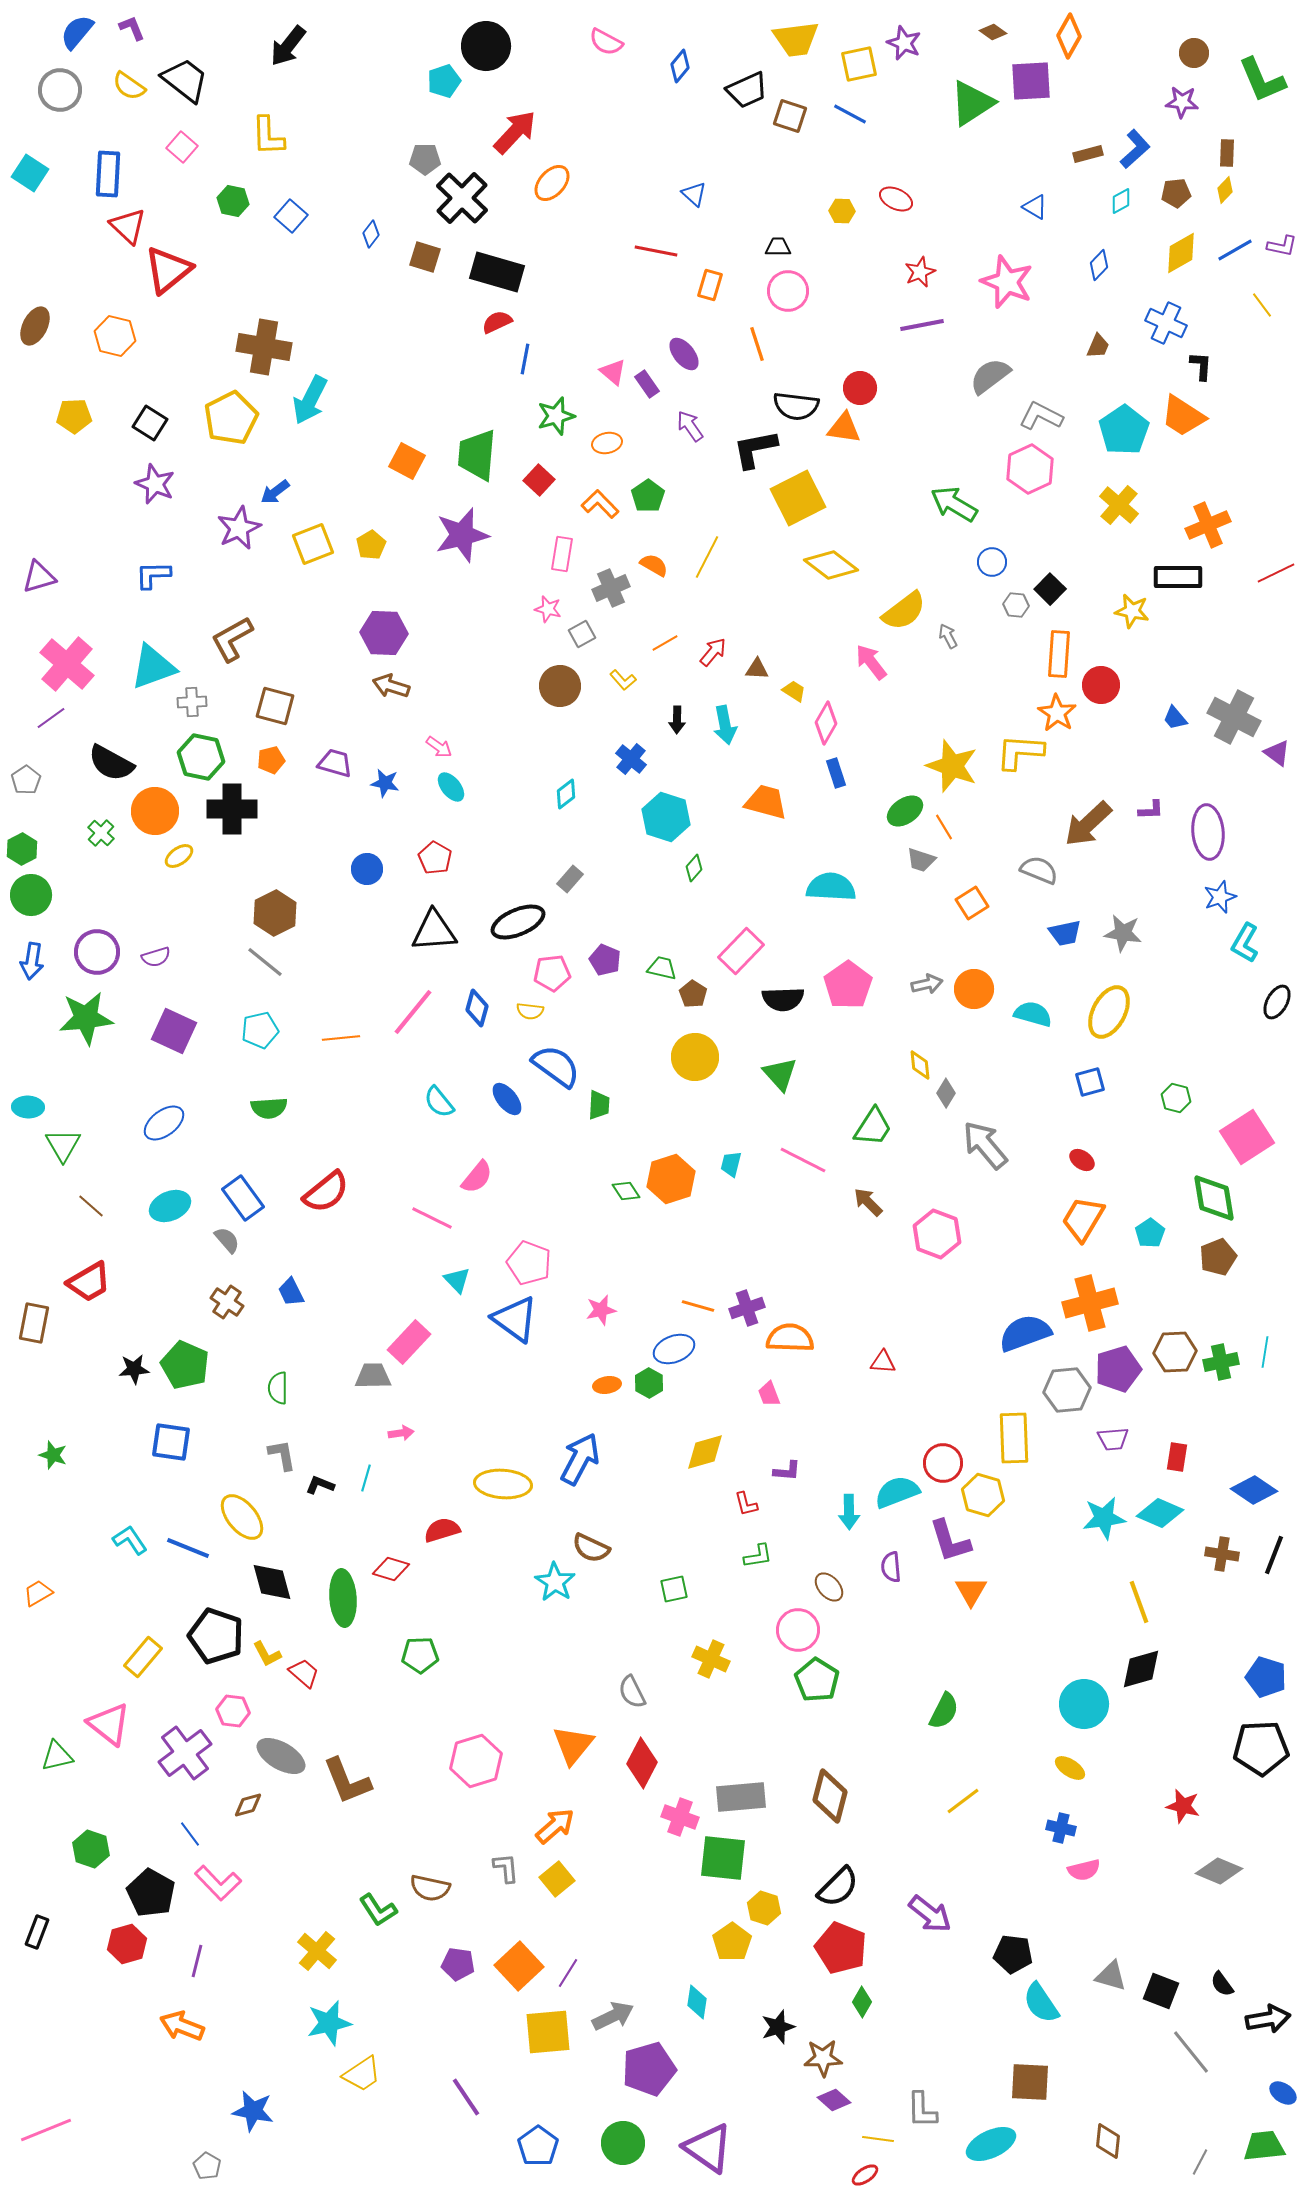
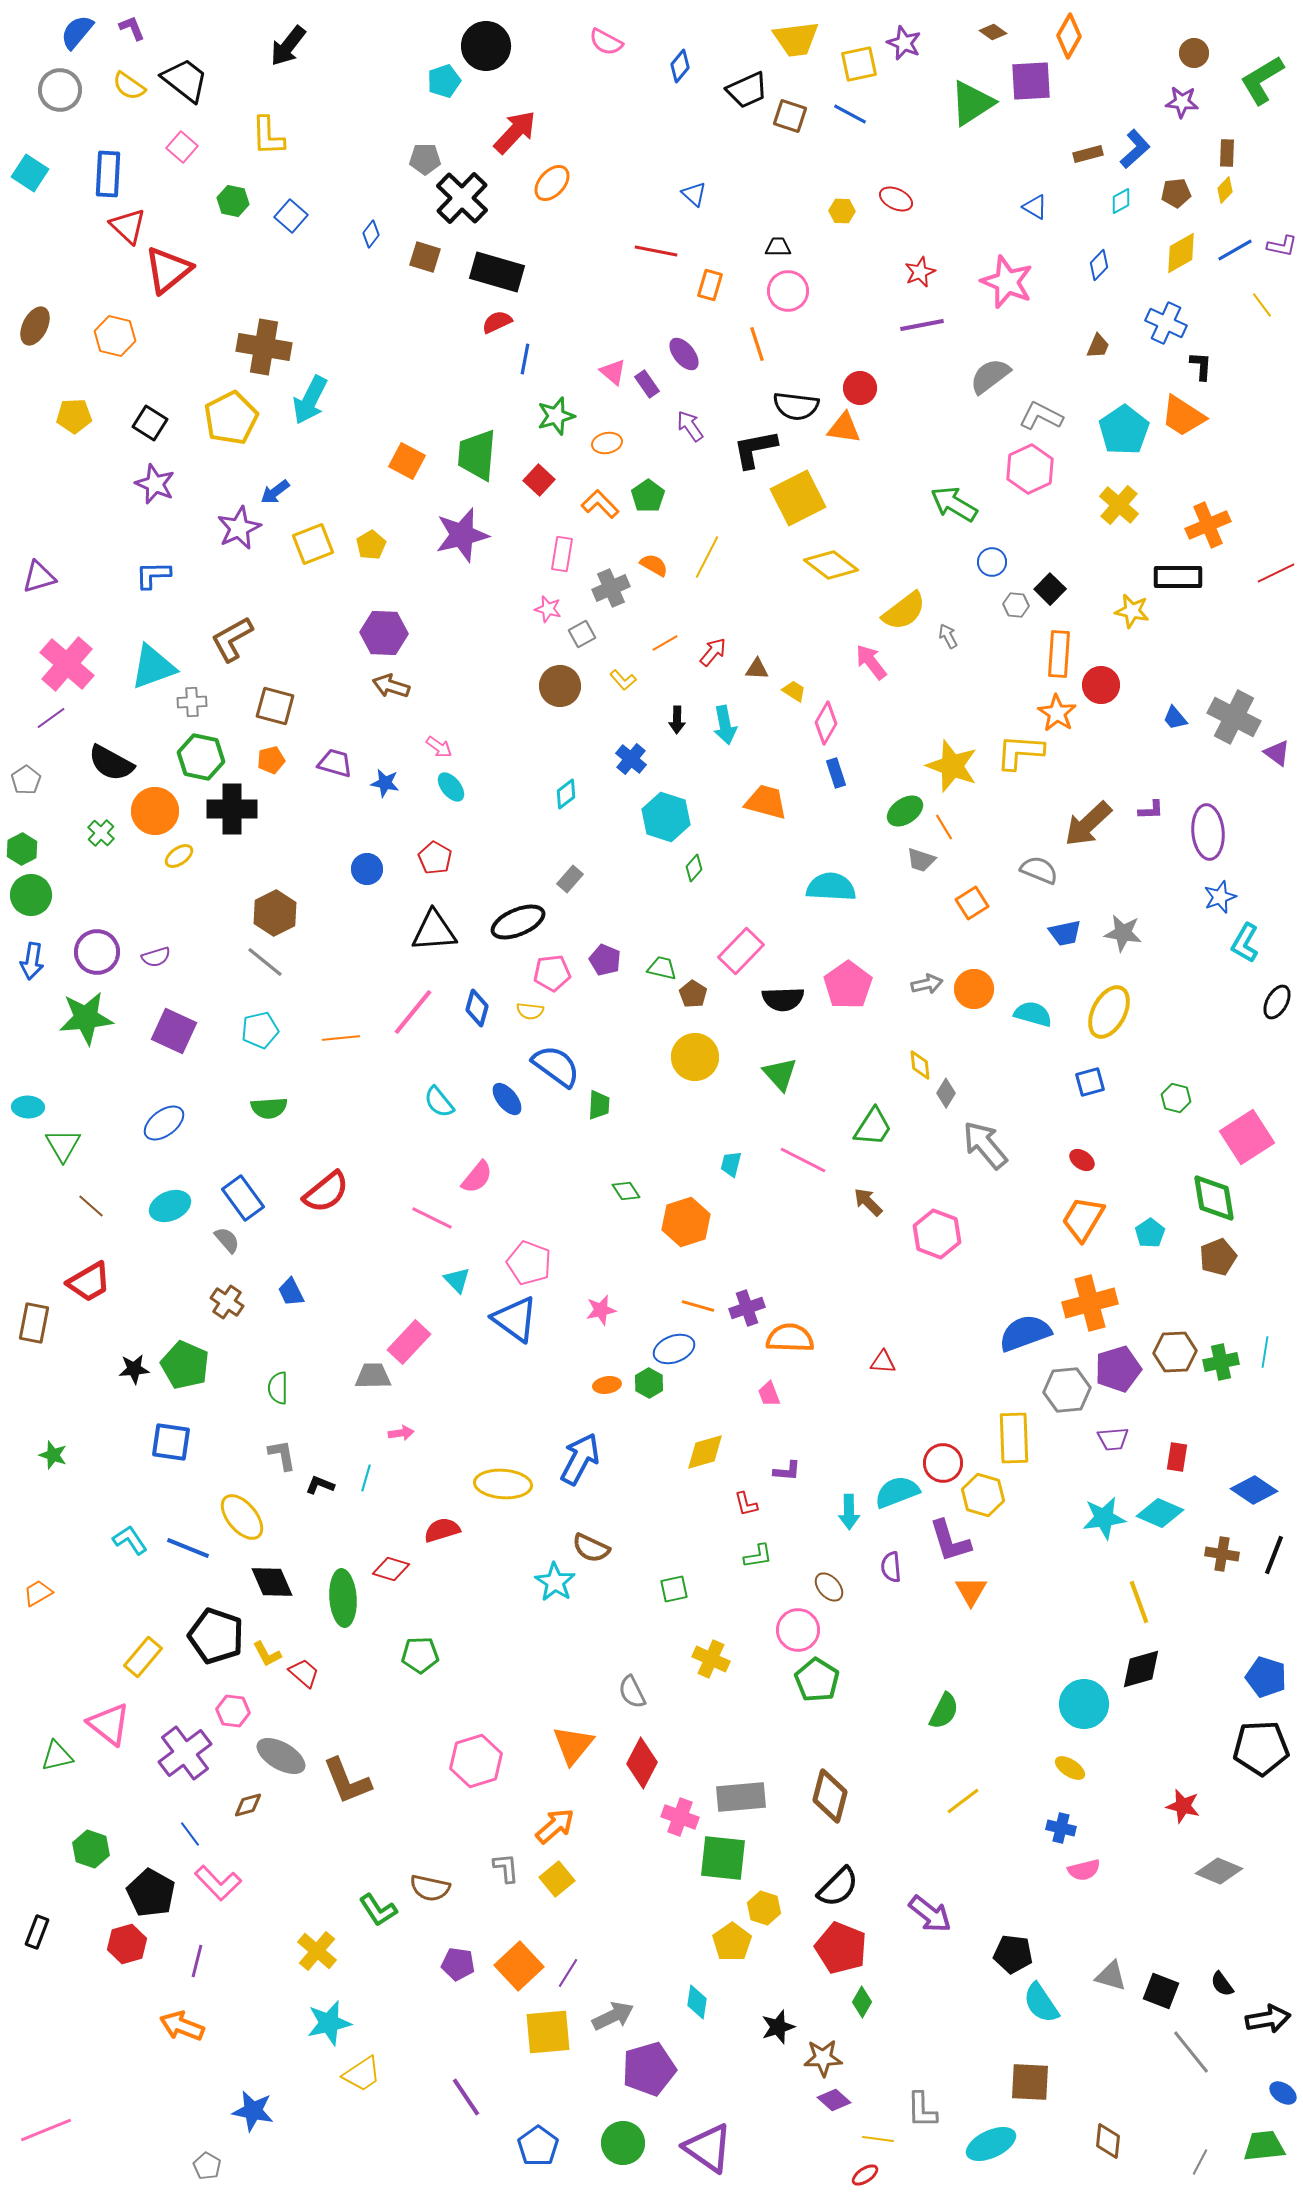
green L-shape at (1262, 80): rotated 82 degrees clockwise
orange hexagon at (671, 1179): moved 15 px right, 43 px down
black diamond at (272, 1582): rotated 9 degrees counterclockwise
